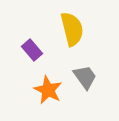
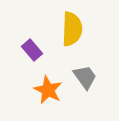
yellow semicircle: rotated 16 degrees clockwise
